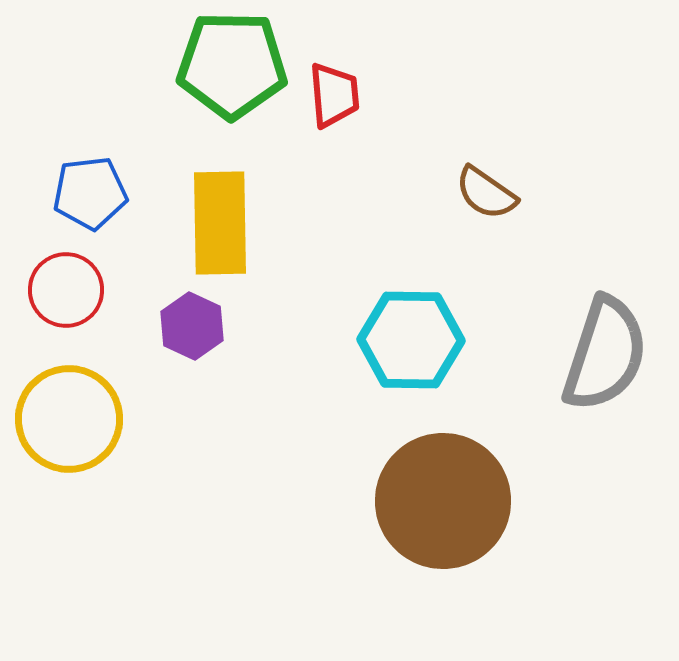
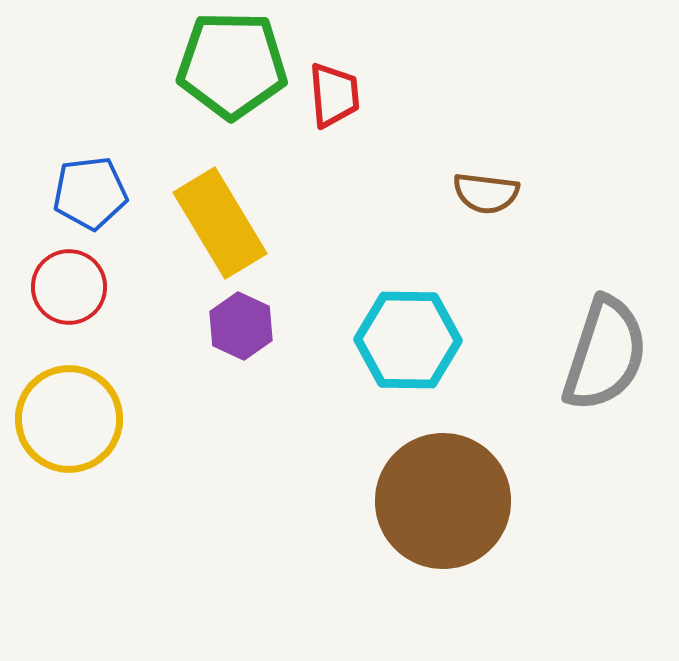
brown semicircle: rotated 28 degrees counterclockwise
yellow rectangle: rotated 30 degrees counterclockwise
red circle: moved 3 px right, 3 px up
purple hexagon: moved 49 px right
cyan hexagon: moved 3 px left
